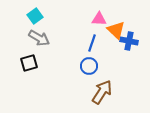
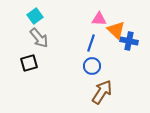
gray arrow: rotated 20 degrees clockwise
blue line: moved 1 px left
blue circle: moved 3 px right
